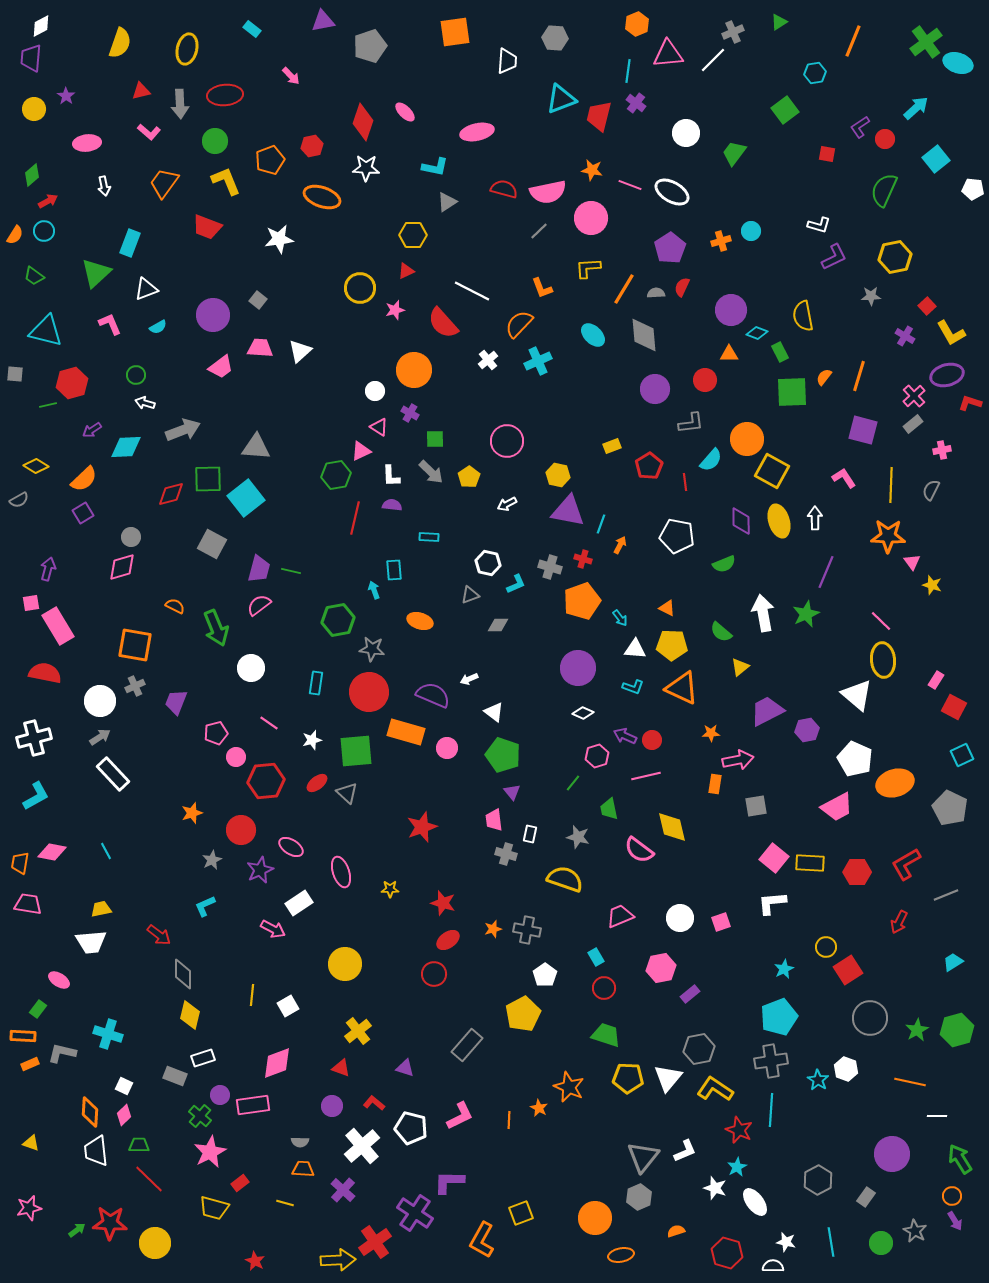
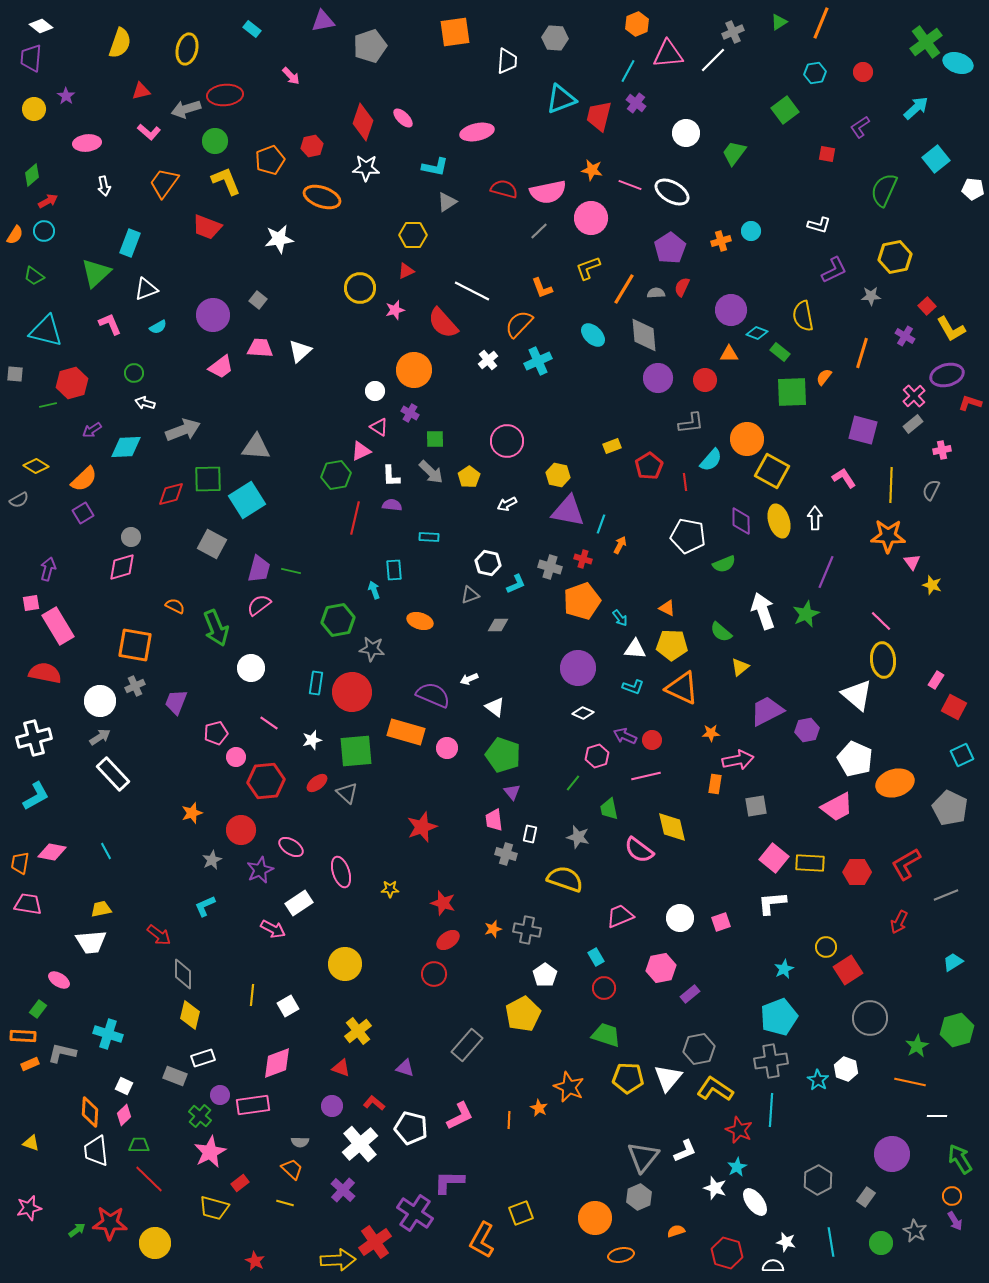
white diamond at (41, 26): rotated 65 degrees clockwise
orange line at (853, 41): moved 32 px left, 18 px up
cyan line at (628, 71): rotated 20 degrees clockwise
gray arrow at (180, 104): moved 6 px right, 5 px down; rotated 76 degrees clockwise
pink ellipse at (405, 112): moved 2 px left, 6 px down
red circle at (885, 139): moved 22 px left, 67 px up
purple L-shape at (834, 257): moved 13 px down
yellow L-shape at (588, 268): rotated 16 degrees counterclockwise
yellow L-shape at (951, 333): moved 4 px up
green rectangle at (780, 352): rotated 24 degrees counterclockwise
green circle at (136, 375): moved 2 px left, 2 px up
orange line at (859, 376): moved 3 px right, 23 px up
purple circle at (655, 389): moved 3 px right, 11 px up
cyan square at (246, 498): moved 1 px right, 2 px down; rotated 6 degrees clockwise
white pentagon at (677, 536): moved 11 px right
white arrow at (763, 613): moved 2 px up; rotated 9 degrees counterclockwise
red circle at (369, 692): moved 17 px left
white triangle at (494, 712): moved 1 px right, 5 px up
green star at (917, 1030): moved 16 px down
white cross at (362, 1146): moved 2 px left, 2 px up
orange trapezoid at (303, 1169): moved 11 px left; rotated 40 degrees clockwise
